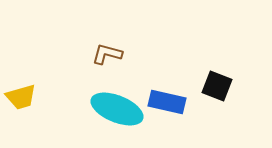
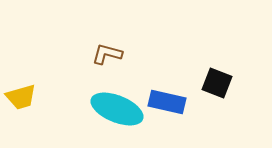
black square: moved 3 px up
